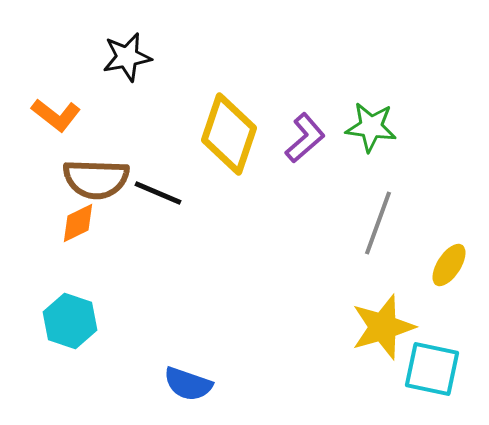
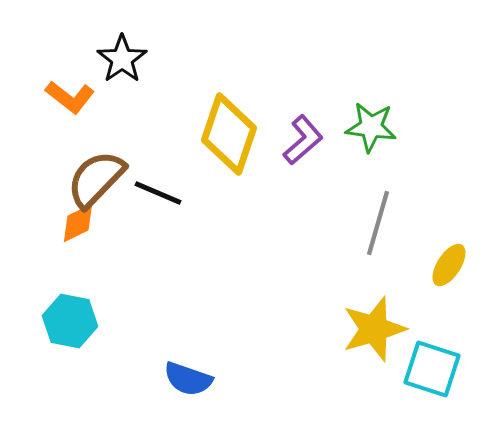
black star: moved 5 px left, 2 px down; rotated 24 degrees counterclockwise
orange L-shape: moved 14 px right, 18 px up
purple L-shape: moved 2 px left, 2 px down
brown semicircle: rotated 132 degrees clockwise
gray line: rotated 4 degrees counterclockwise
cyan hexagon: rotated 8 degrees counterclockwise
yellow star: moved 9 px left, 2 px down
cyan square: rotated 6 degrees clockwise
blue semicircle: moved 5 px up
